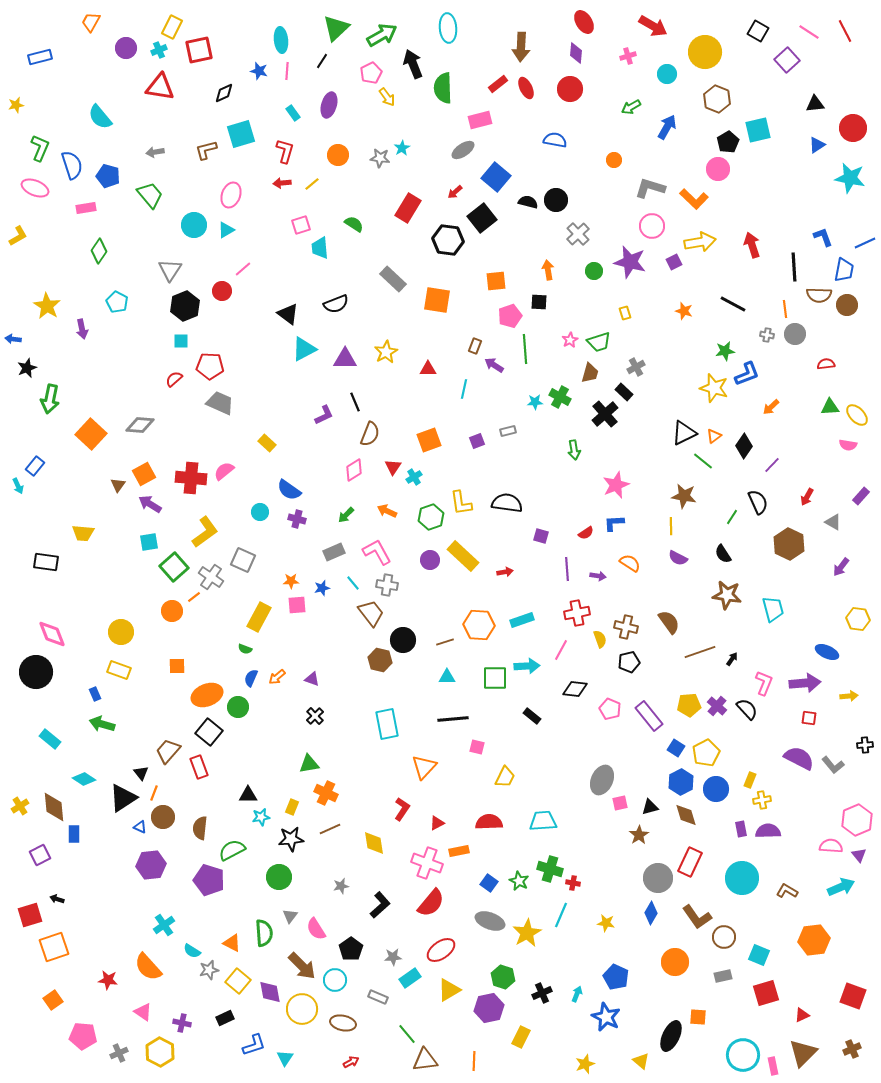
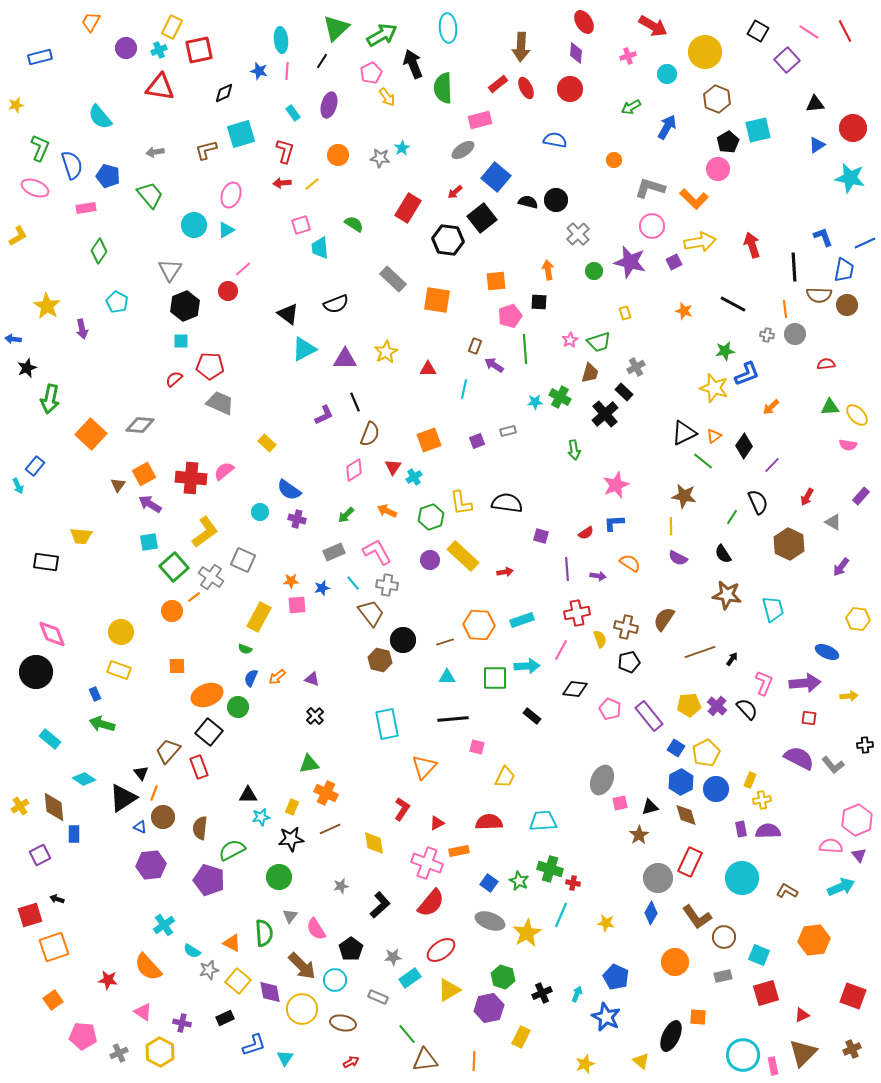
red circle at (222, 291): moved 6 px right
yellow trapezoid at (83, 533): moved 2 px left, 3 px down
brown semicircle at (669, 622): moved 5 px left, 3 px up; rotated 110 degrees counterclockwise
